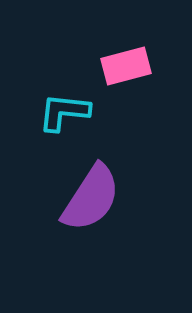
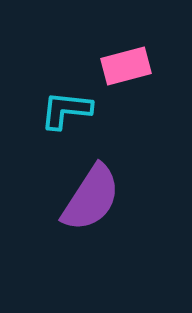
cyan L-shape: moved 2 px right, 2 px up
